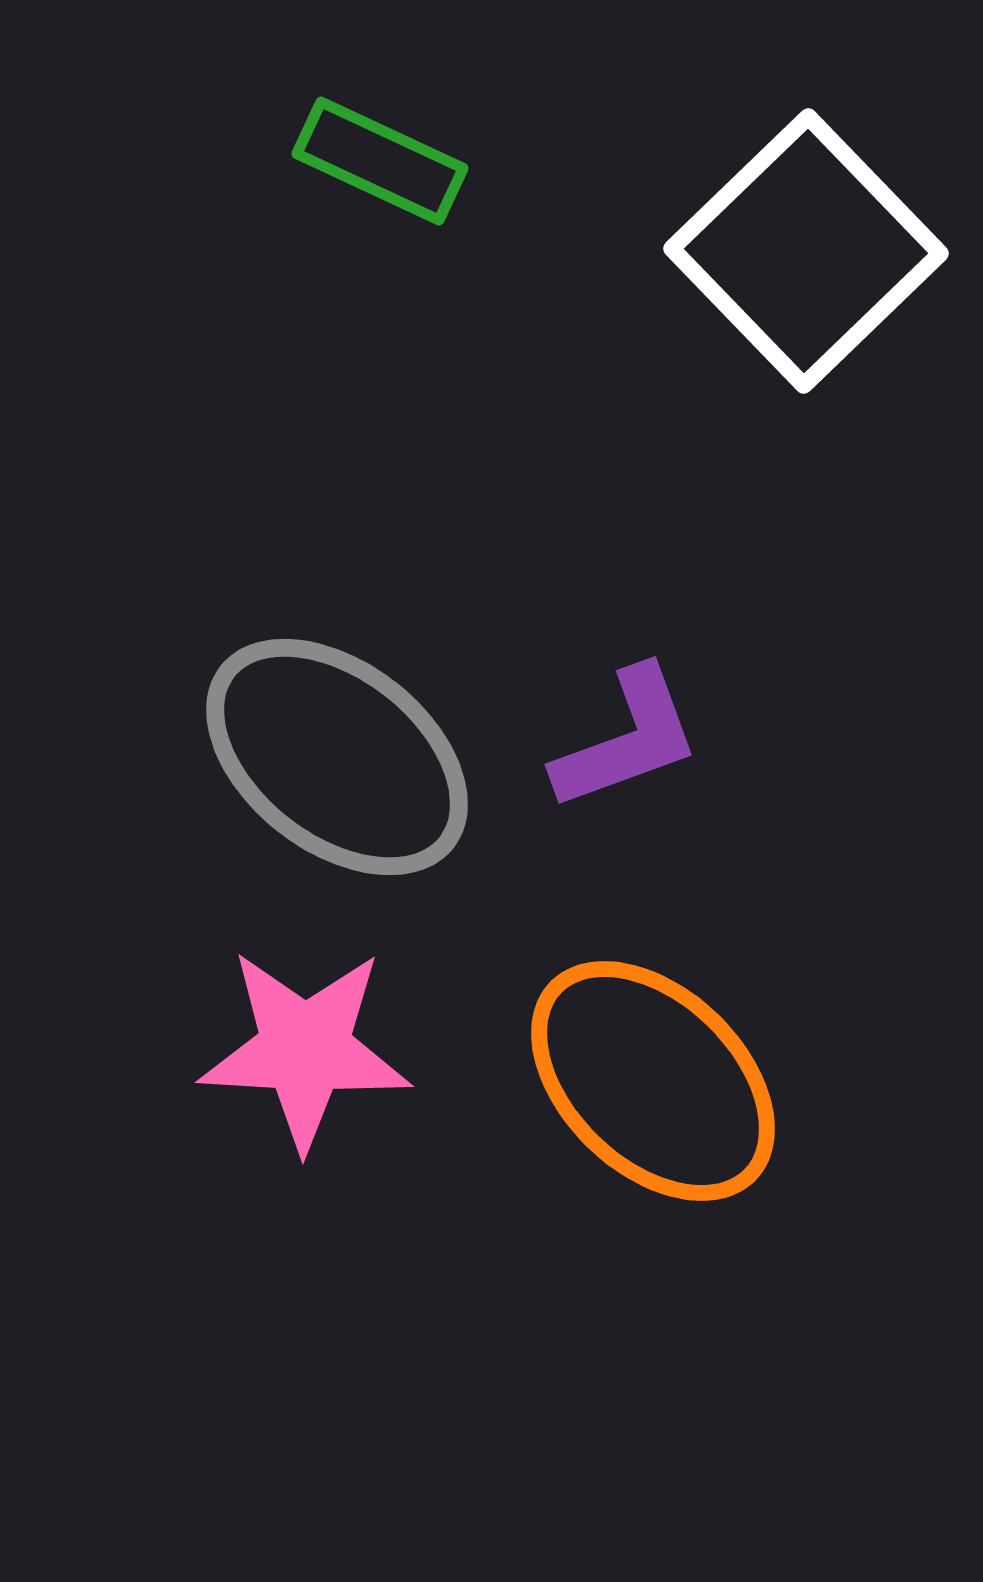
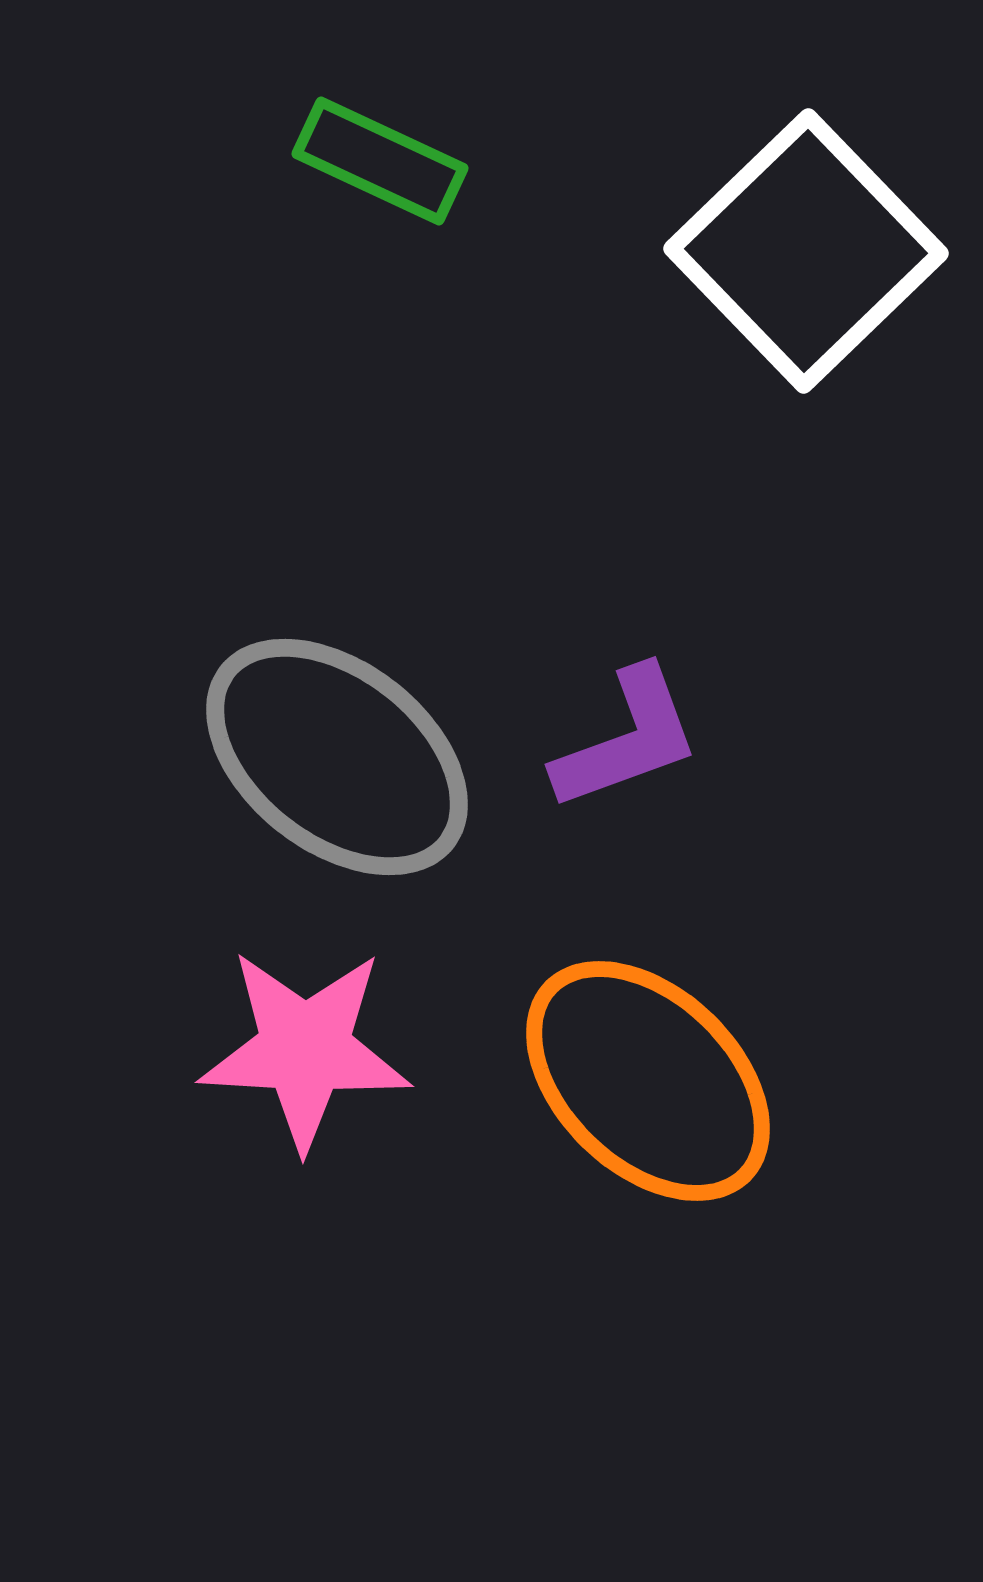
orange ellipse: moved 5 px left
